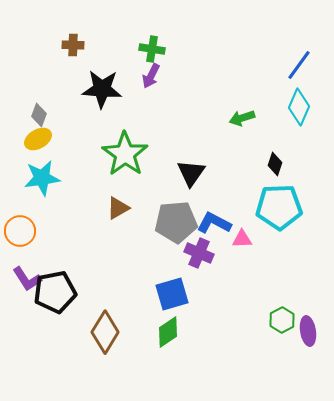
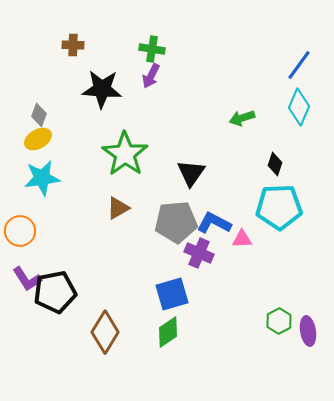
green hexagon: moved 3 px left, 1 px down
